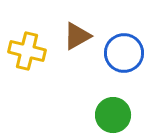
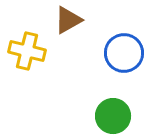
brown triangle: moved 9 px left, 16 px up
green circle: moved 1 px down
